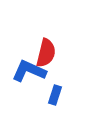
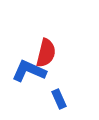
blue rectangle: moved 4 px right, 4 px down; rotated 42 degrees counterclockwise
